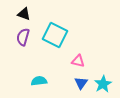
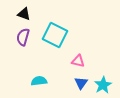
cyan star: moved 1 px down
